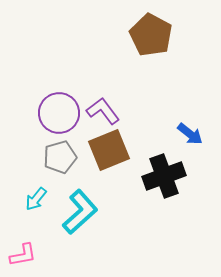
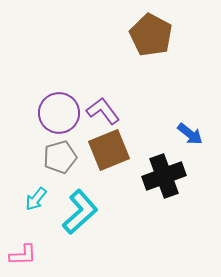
pink L-shape: rotated 8 degrees clockwise
